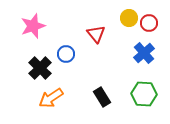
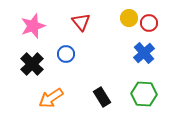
red triangle: moved 15 px left, 12 px up
black cross: moved 8 px left, 4 px up
